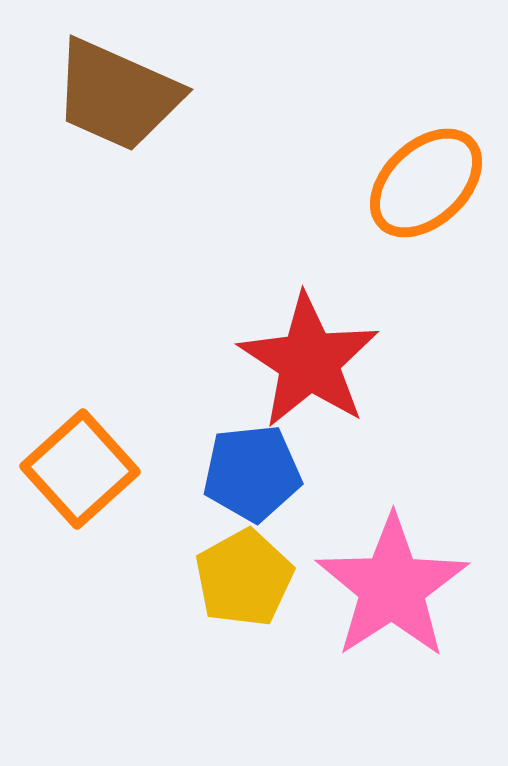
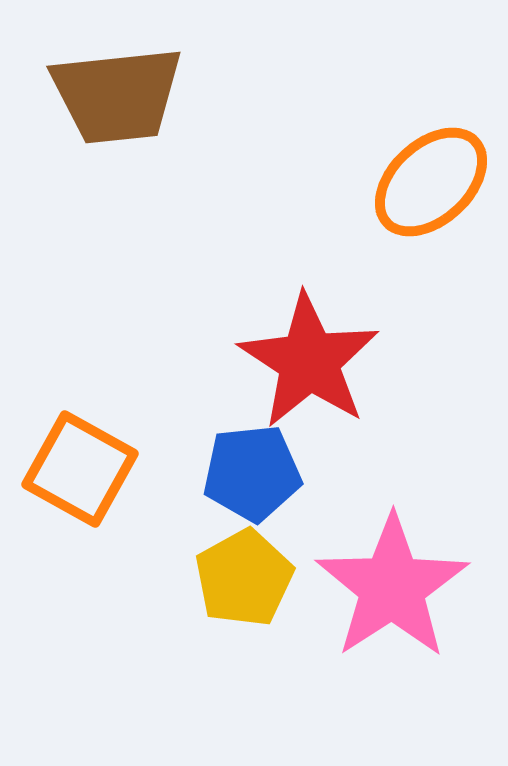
brown trapezoid: rotated 30 degrees counterclockwise
orange ellipse: moved 5 px right, 1 px up
orange square: rotated 19 degrees counterclockwise
